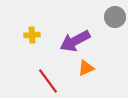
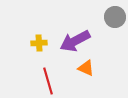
yellow cross: moved 7 px right, 8 px down
orange triangle: rotated 48 degrees clockwise
red line: rotated 20 degrees clockwise
